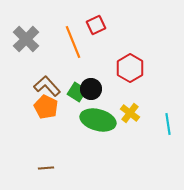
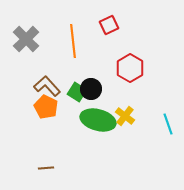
red square: moved 13 px right
orange line: moved 1 px up; rotated 16 degrees clockwise
yellow cross: moved 5 px left, 3 px down
cyan line: rotated 10 degrees counterclockwise
